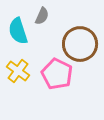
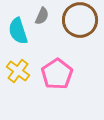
brown circle: moved 24 px up
pink pentagon: rotated 12 degrees clockwise
